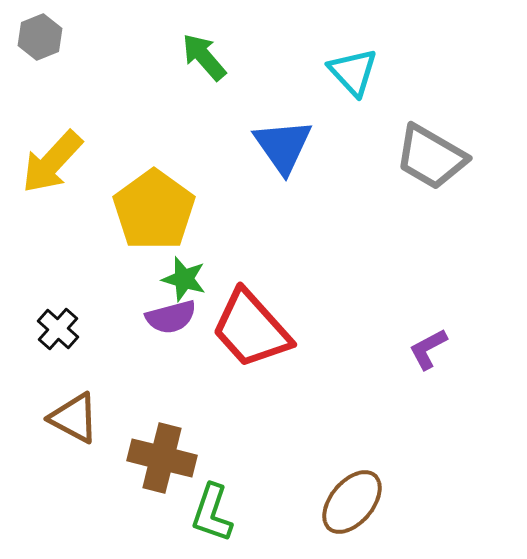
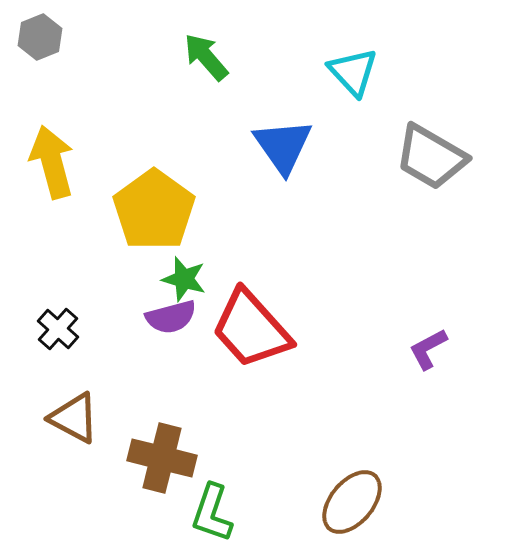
green arrow: moved 2 px right
yellow arrow: rotated 122 degrees clockwise
